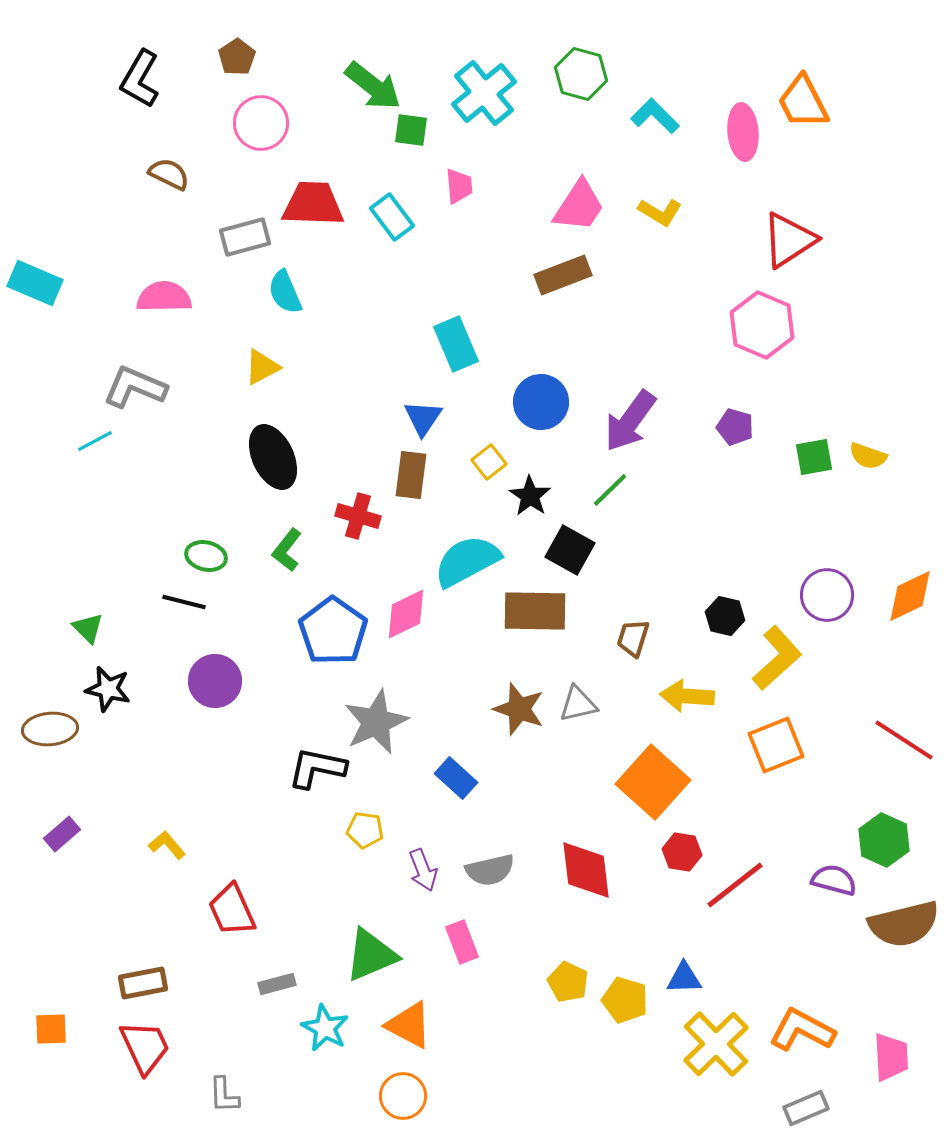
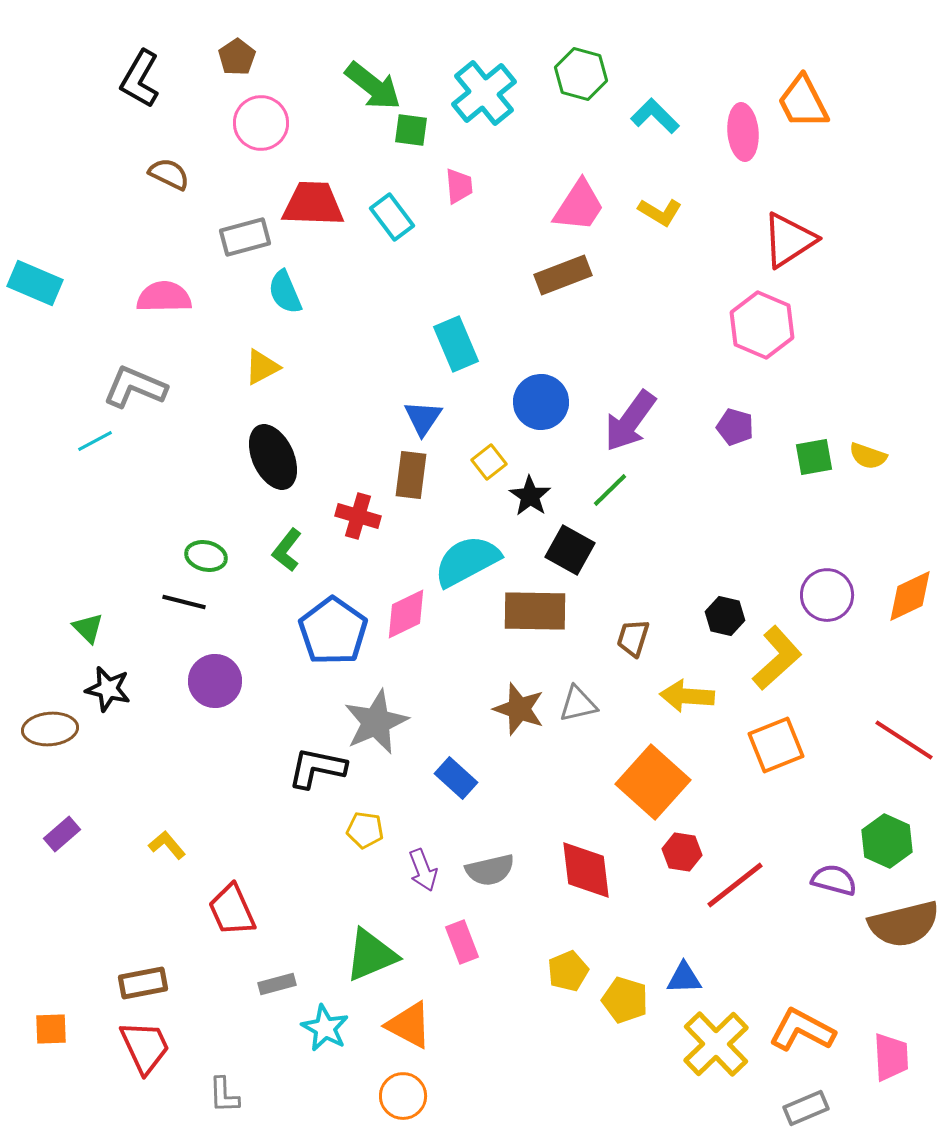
green hexagon at (884, 840): moved 3 px right, 1 px down
yellow pentagon at (568, 982): moved 11 px up; rotated 24 degrees clockwise
